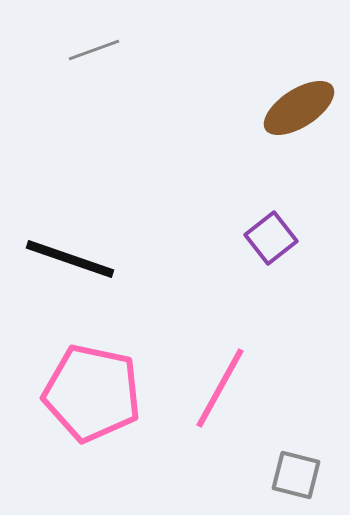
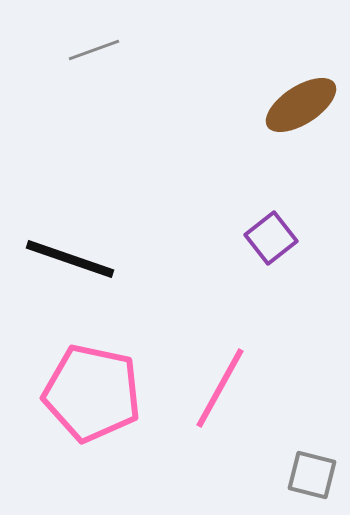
brown ellipse: moved 2 px right, 3 px up
gray square: moved 16 px right
